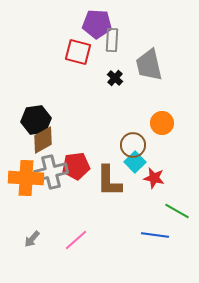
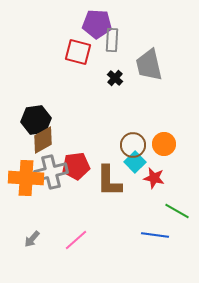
orange circle: moved 2 px right, 21 px down
